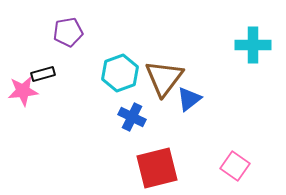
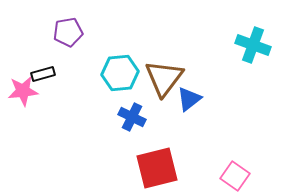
cyan cross: rotated 20 degrees clockwise
cyan hexagon: rotated 15 degrees clockwise
pink square: moved 10 px down
